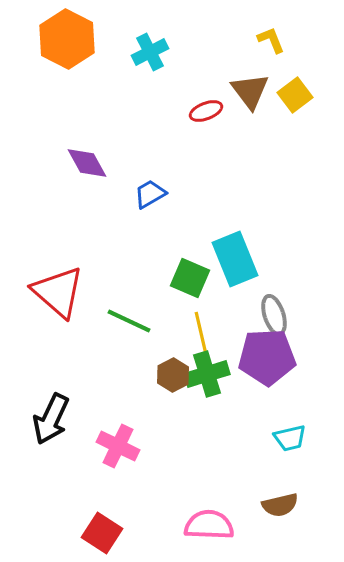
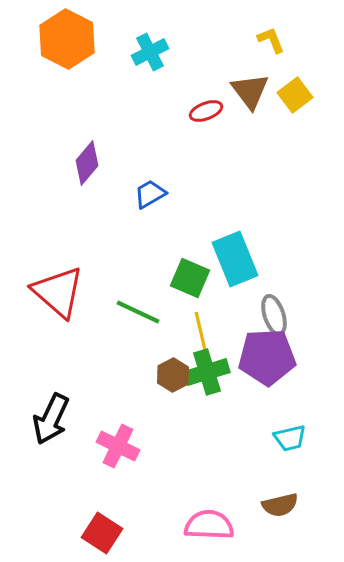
purple diamond: rotated 69 degrees clockwise
green line: moved 9 px right, 9 px up
green cross: moved 2 px up
